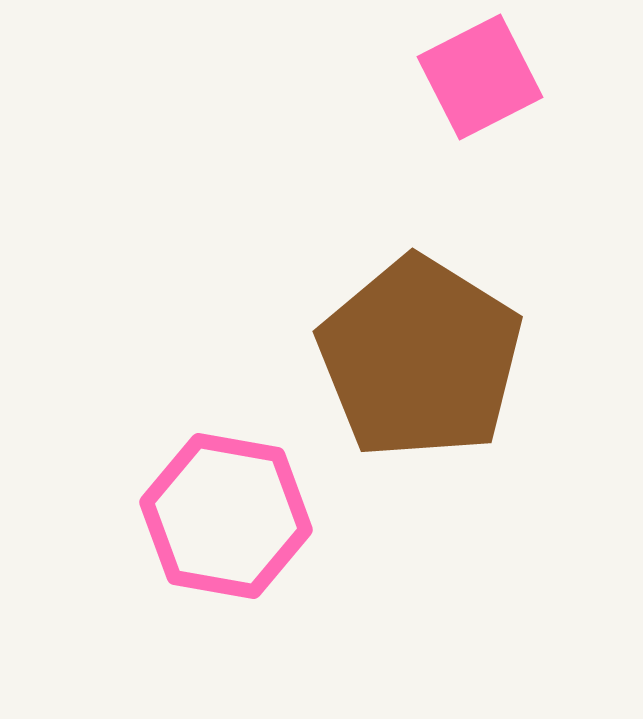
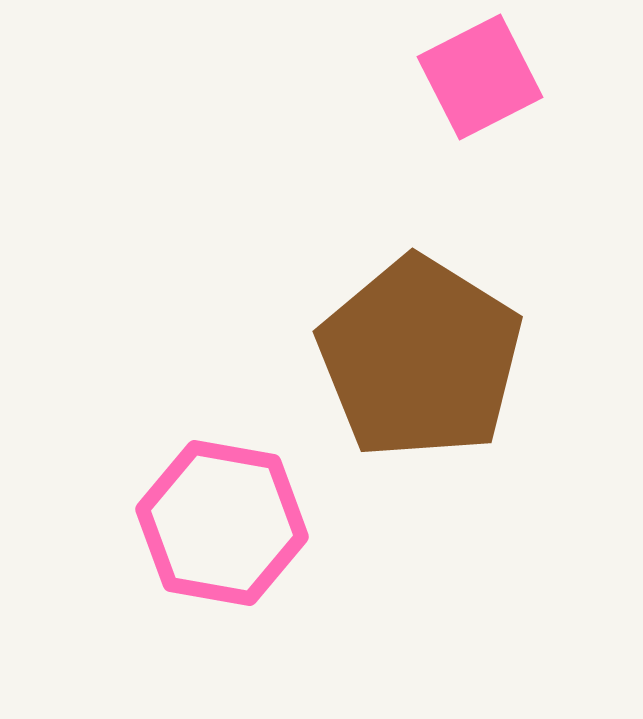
pink hexagon: moved 4 px left, 7 px down
